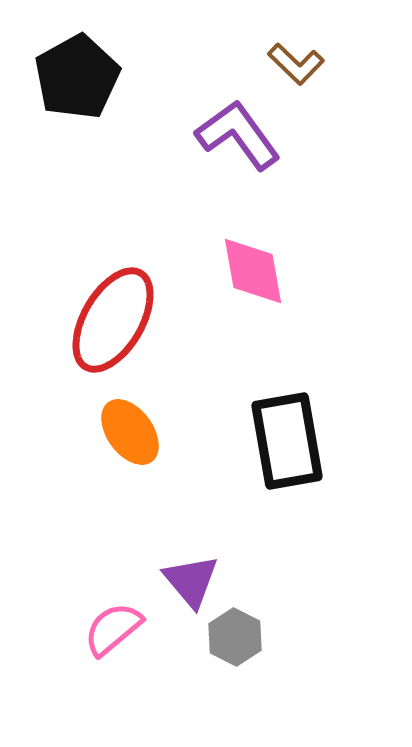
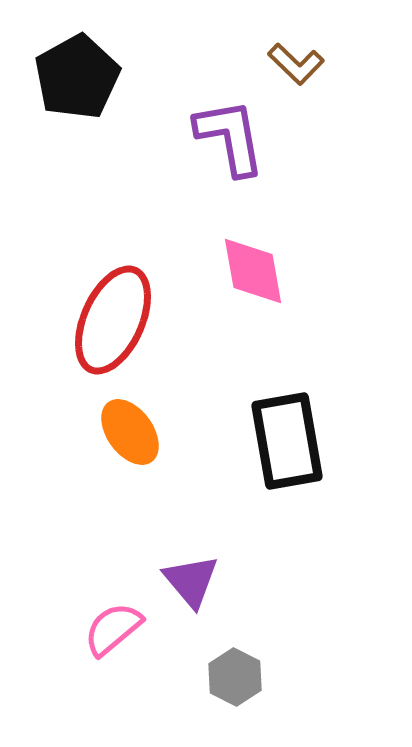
purple L-shape: moved 8 px left, 2 px down; rotated 26 degrees clockwise
red ellipse: rotated 6 degrees counterclockwise
gray hexagon: moved 40 px down
